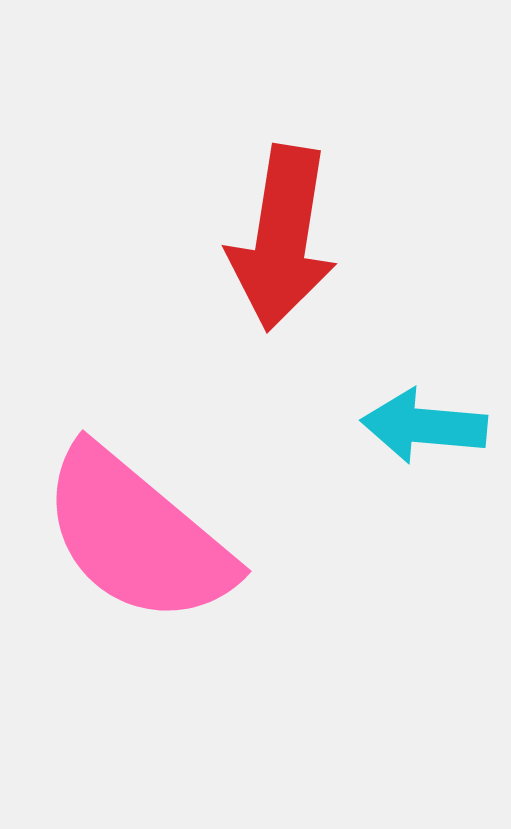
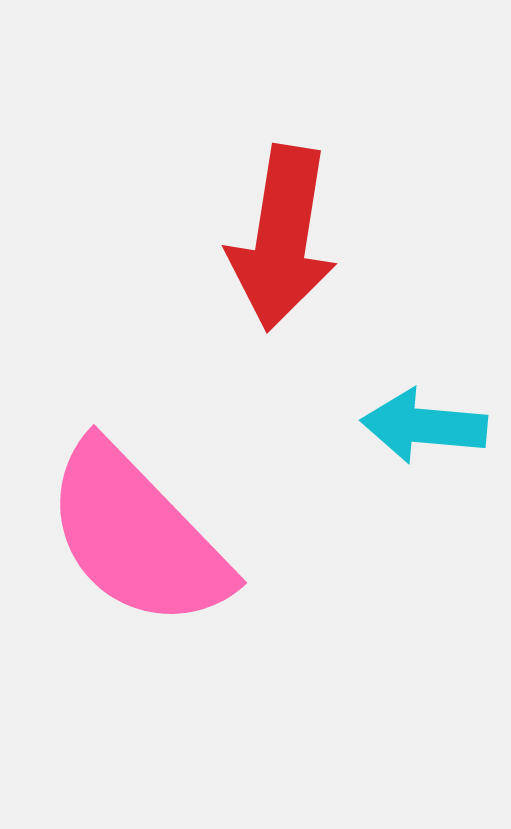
pink semicircle: rotated 6 degrees clockwise
